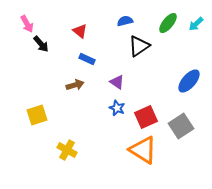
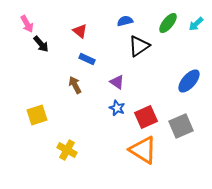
brown arrow: rotated 102 degrees counterclockwise
gray square: rotated 10 degrees clockwise
